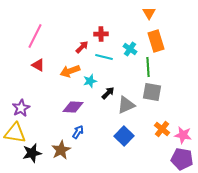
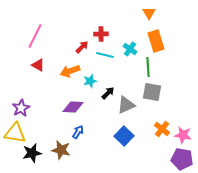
cyan line: moved 1 px right, 2 px up
brown star: rotated 30 degrees counterclockwise
